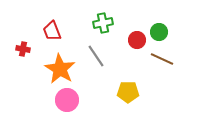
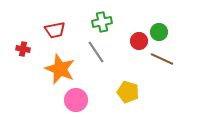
green cross: moved 1 px left, 1 px up
red trapezoid: moved 3 px right, 1 px up; rotated 80 degrees counterclockwise
red circle: moved 2 px right, 1 px down
gray line: moved 4 px up
orange star: rotated 8 degrees counterclockwise
yellow pentagon: rotated 15 degrees clockwise
pink circle: moved 9 px right
